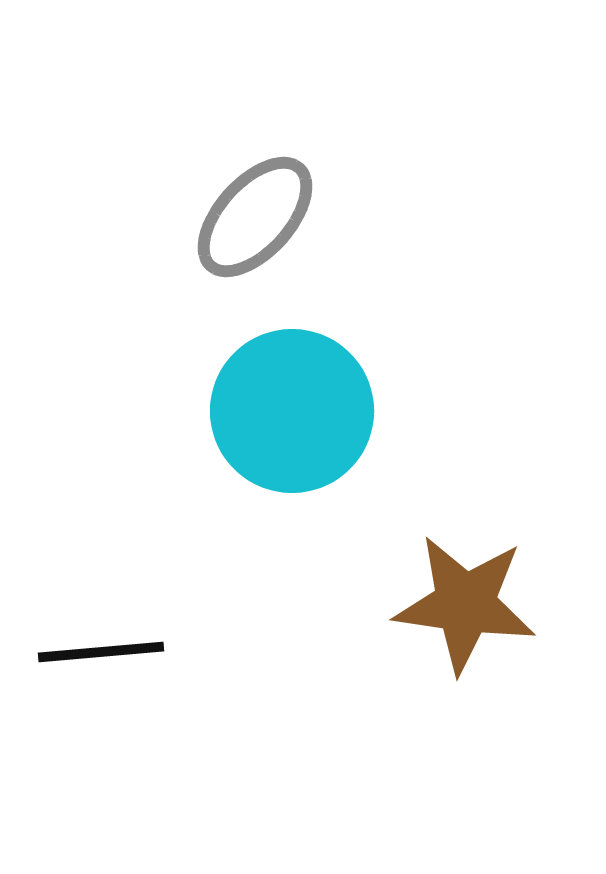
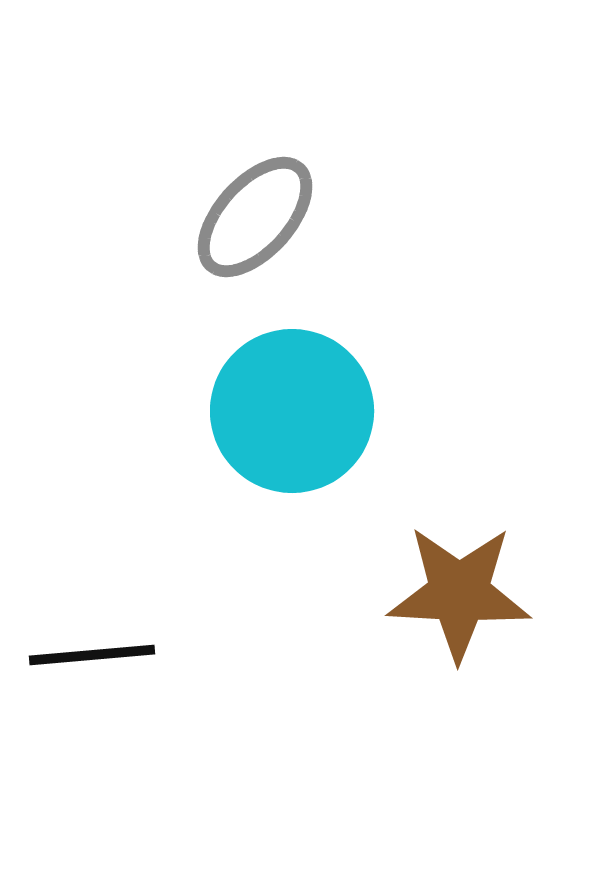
brown star: moved 6 px left, 11 px up; rotated 5 degrees counterclockwise
black line: moved 9 px left, 3 px down
